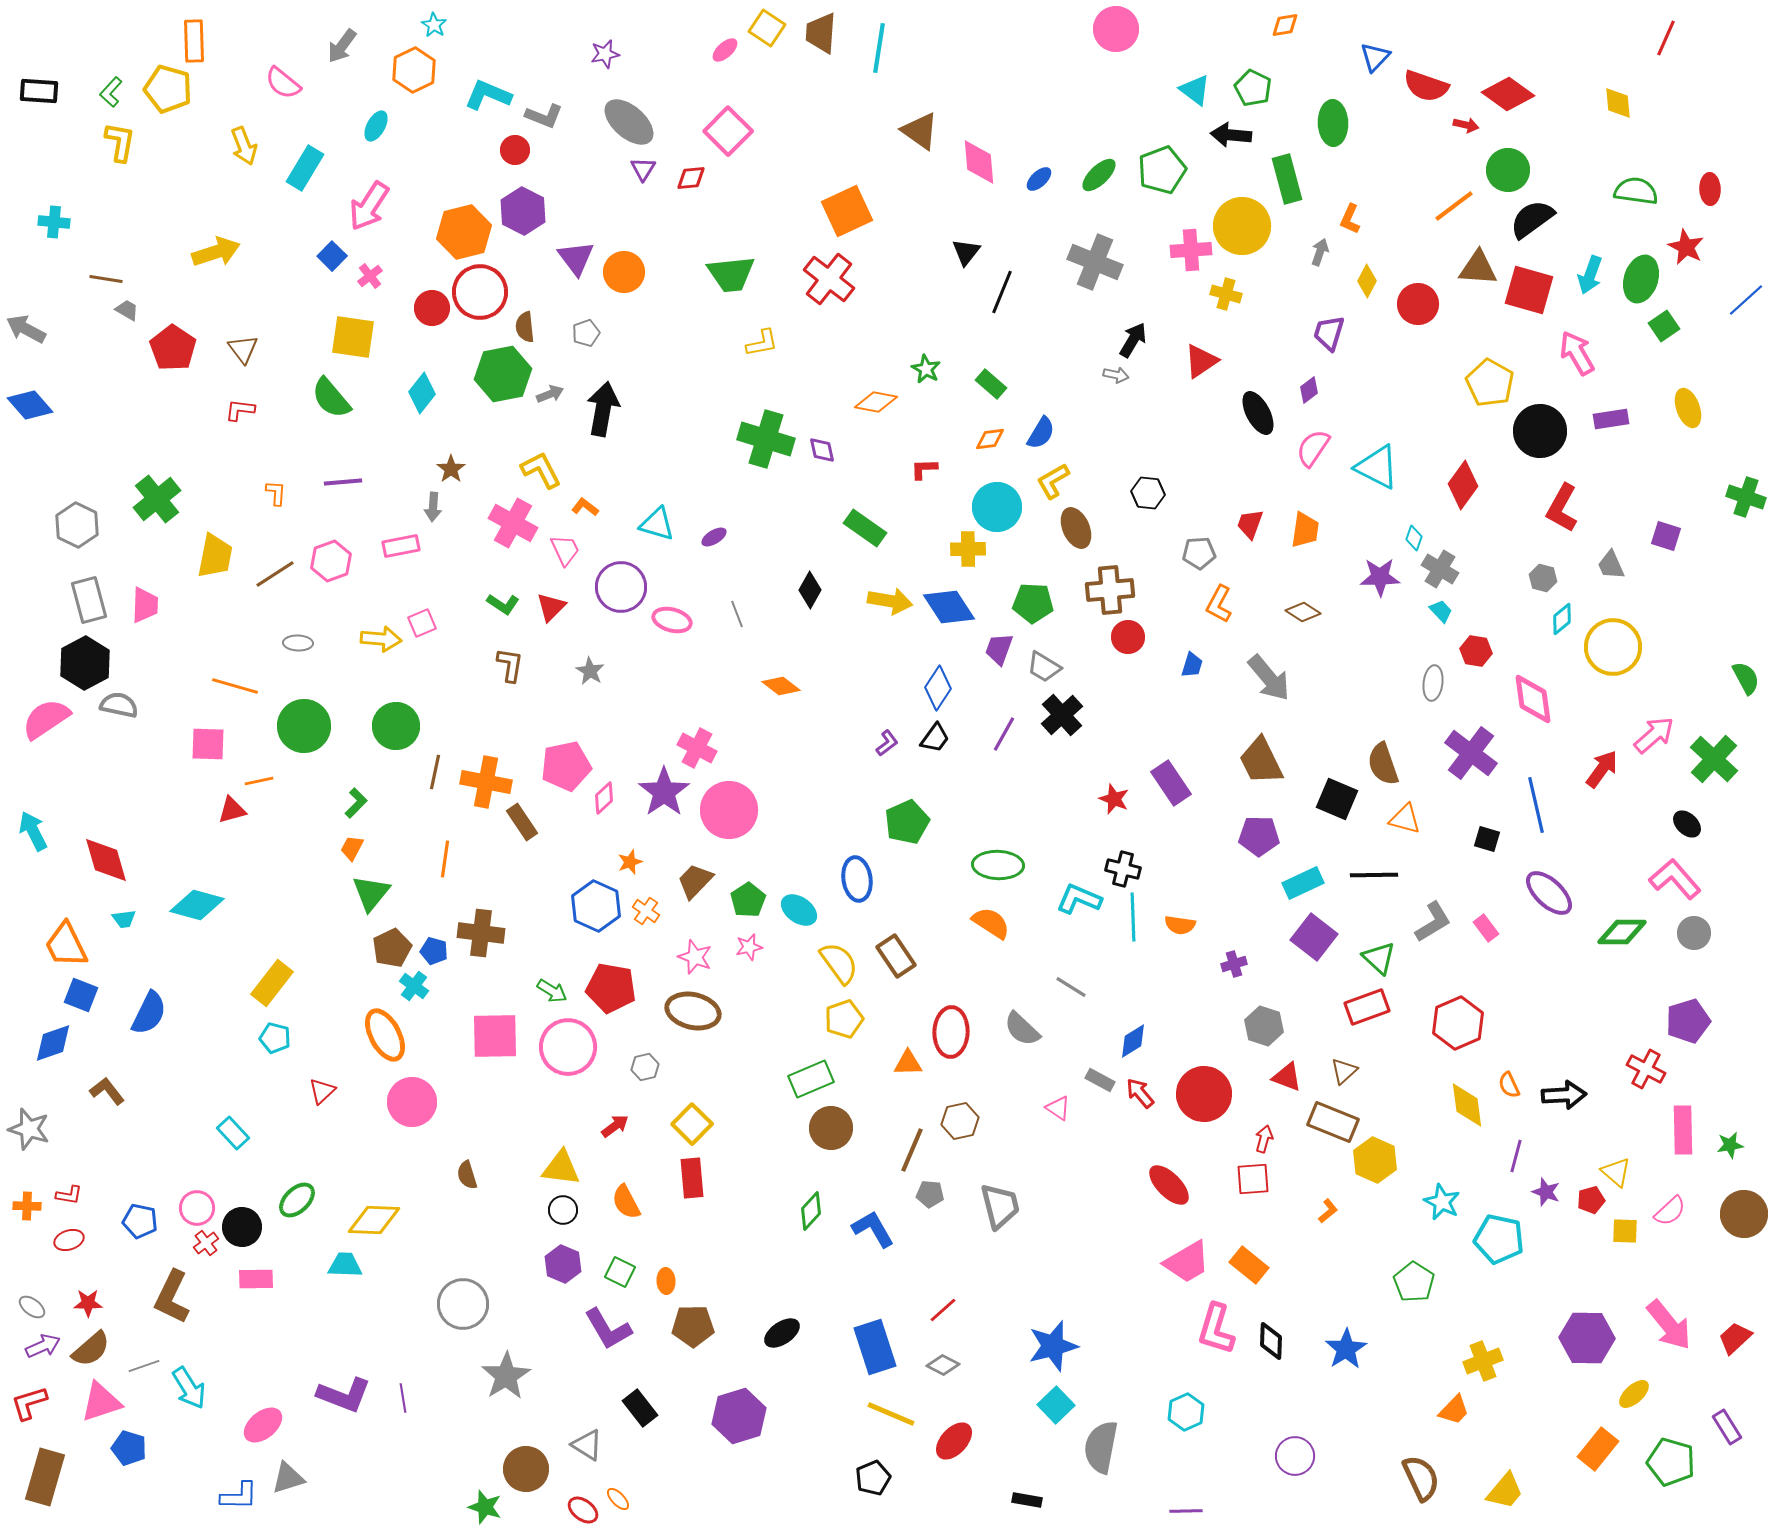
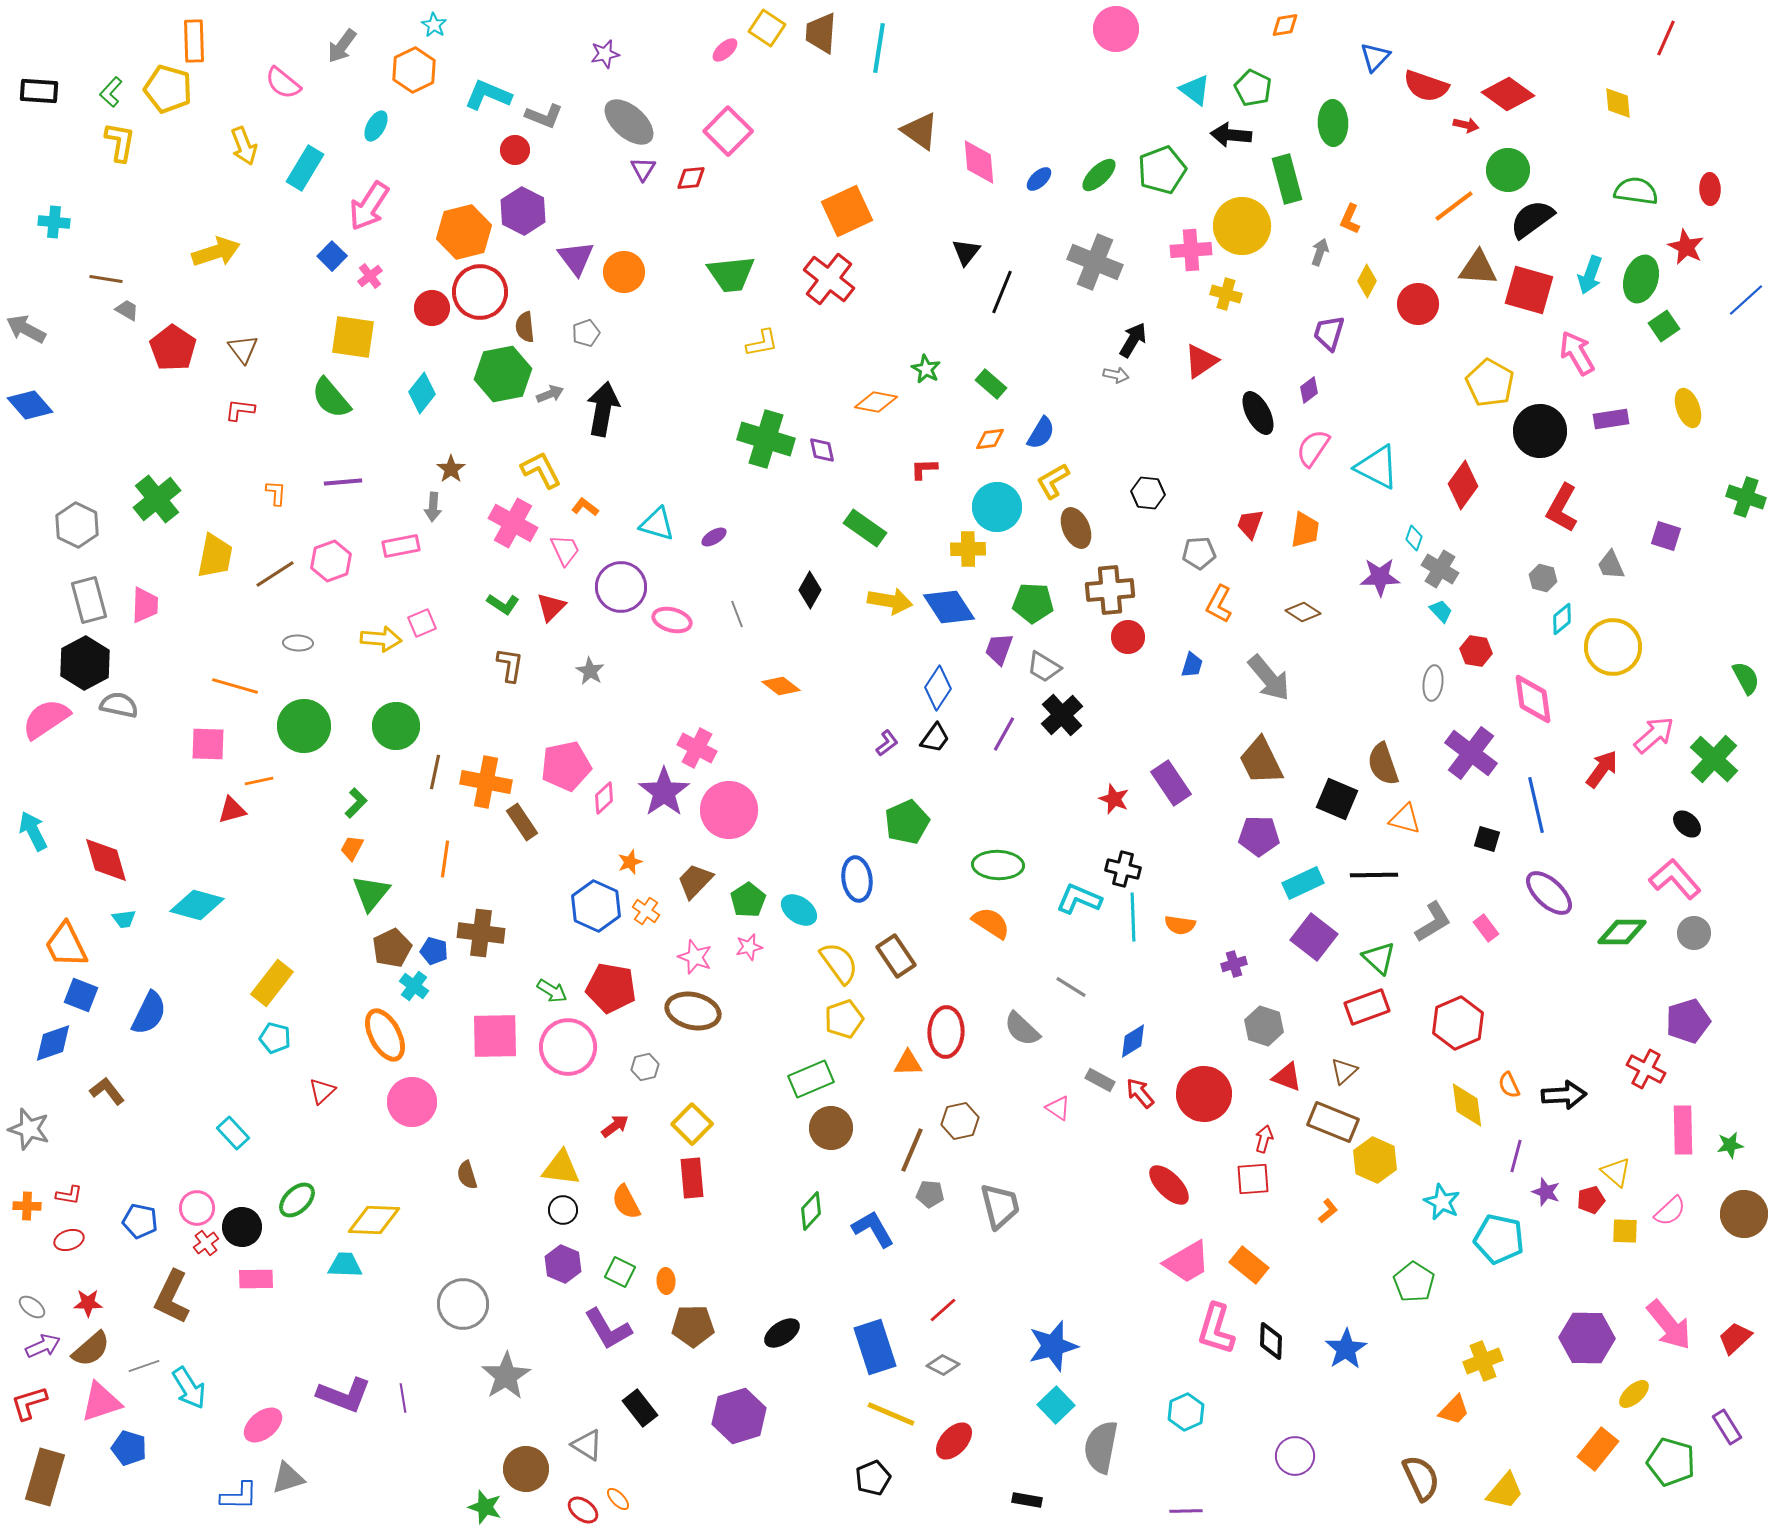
red ellipse at (951, 1032): moved 5 px left
